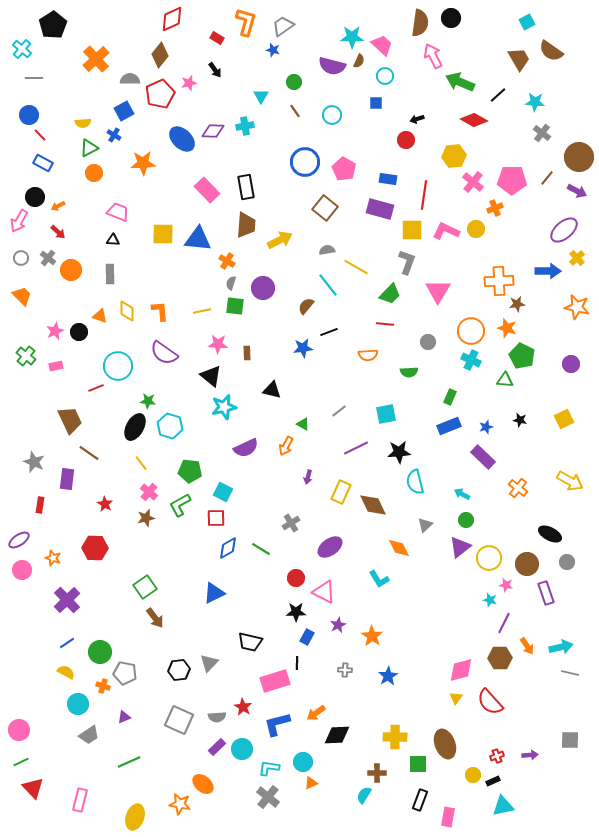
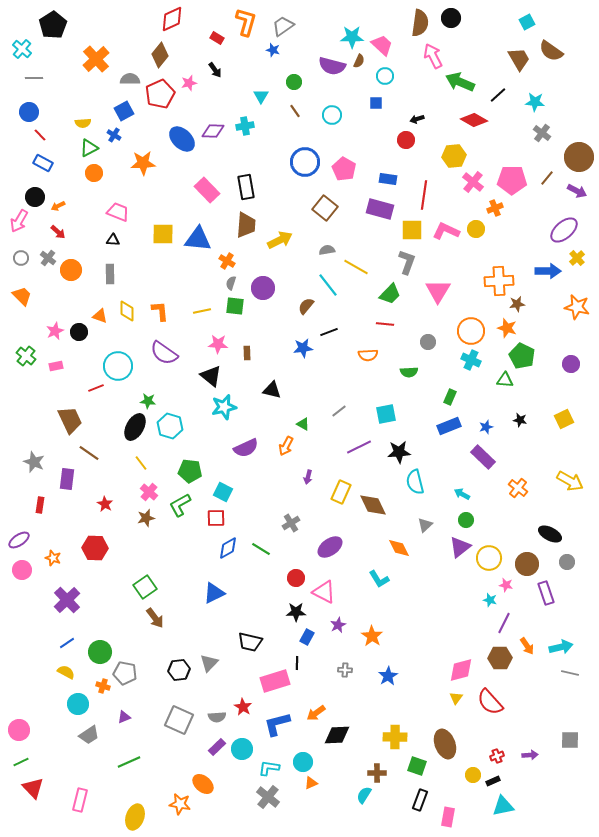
blue circle at (29, 115): moved 3 px up
purple line at (356, 448): moved 3 px right, 1 px up
green square at (418, 764): moved 1 px left, 2 px down; rotated 18 degrees clockwise
